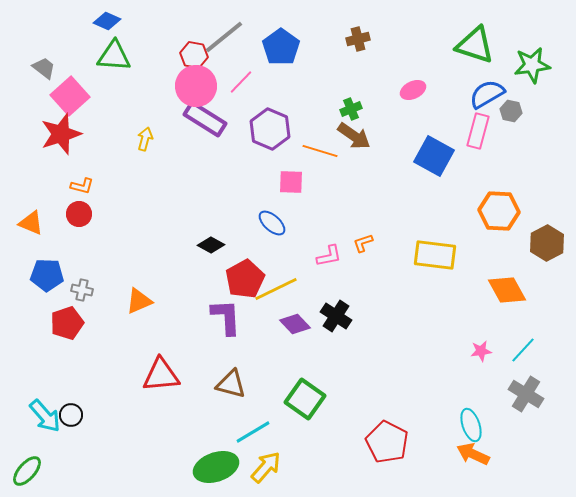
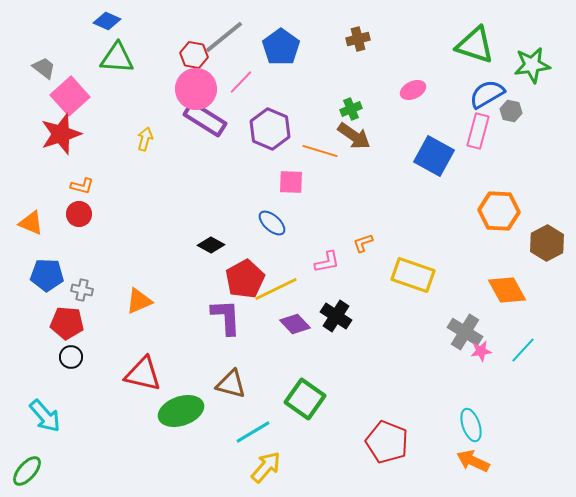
green triangle at (114, 56): moved 3 px right, 2 px down
pink circle at (196, 86): moved 3 px down
yellow rectangle at (435, 255): moved 22 px left, 20 px down; rotated 12 degrees clockwise
pink L-shape at (329, 256): moved 2 px left, 6 px down
red pentagon at (67, 323): rotated 24 degrees clockwise
red triangle at (161, 375): moved 18 px left, 1 px up; rotated 18 degrees clockwise
gray cross at (526, 394): moved 61 px left, 62 px up
black circle at (71, 415): moved 58 px up
red pentagon at (387, 442): rotated 6 degrees counterclockwise
orange arrow at (473, 454): moved 7 px down
green ellipse at (216, 467): moved 35 px left, 56 px up
